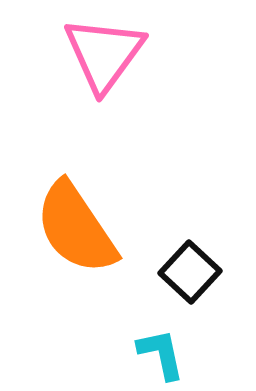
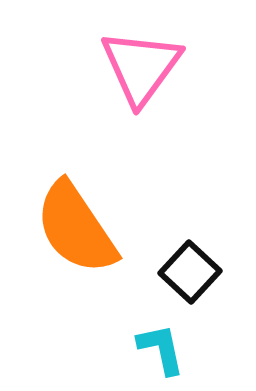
pink triangle: moved 37 px right, 13 px down
cyan L-shape: moved 5 px up
